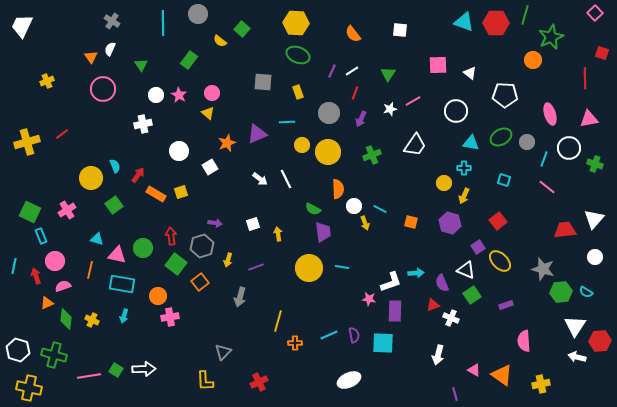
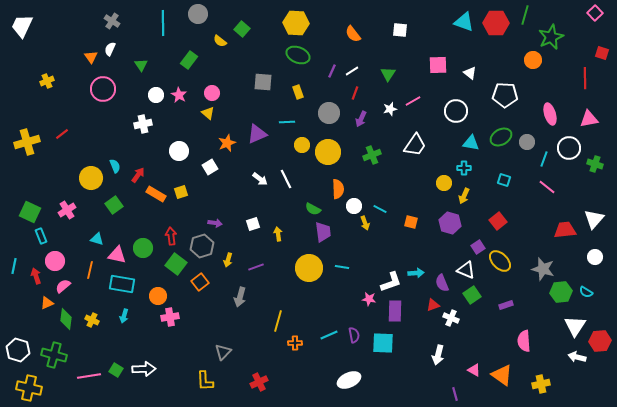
pink semicircle at (63, 286): rotated 21 degrees counterclockwise
